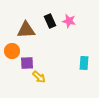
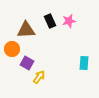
pink star: rotated 24 degrees counterclockwise
orange circle: moved 2 px up
purple square: rotated 32 degrees clockwise
yellow arrow: rotated 96 degrees counterclockwise
